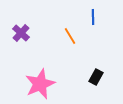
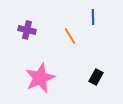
purple cross: moved 6 px right, 3 px up; rotated 30 degrees counterclockwise
pink star: moved 6 px up
